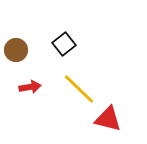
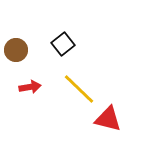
black square: moved 1 px left
